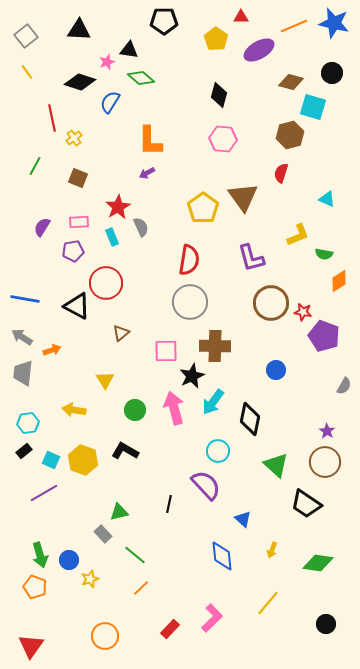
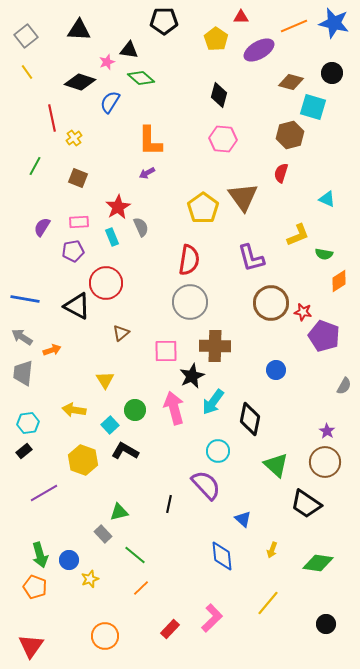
cyan square at (51, 460): moved 59 px right, 35 px up; rotated 24 degrees clockwise
